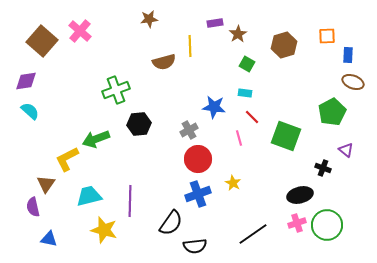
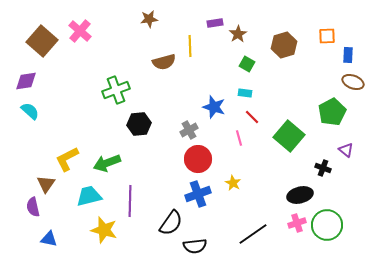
blue star at (214, 107): rotated 10 degrees clockwise
green square at (286, 136): moved 3 px right; rotated 20 degrees clockwise
green arrow at (96, 139): moved 11 px right, 24 px down
